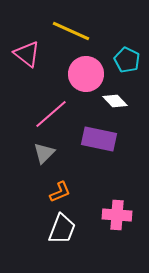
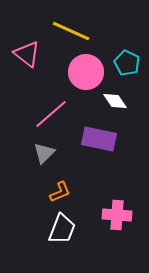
cyan pentagon: moved 3 px down
pink circle: moved 2 px up
white diamond: rotated 10 degrees clockwise
